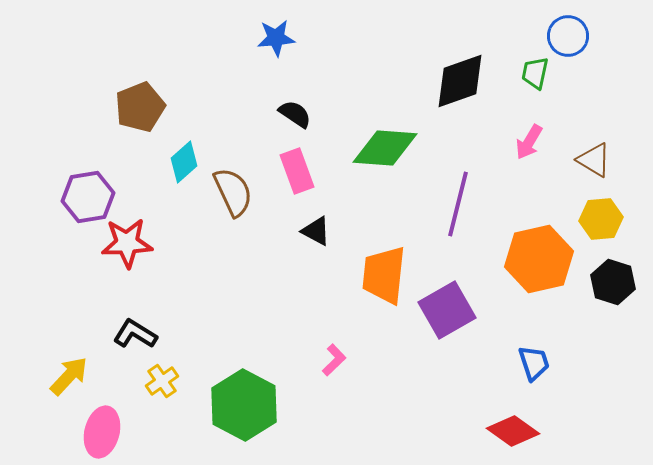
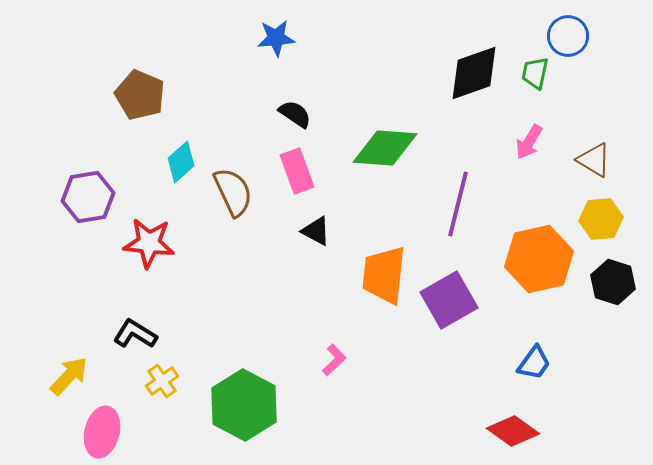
black diamond: moved 14 px right, 8 px up
brown pentagon: moved 12 px up; rotated 27 degrees counterclockwise
cyan diamond: moved 3 px left
red star: moved 22 px right; rotated 9 degrees clockwise
purple square: moved 2 px right, 10 px up
blue trapezoid: rotated 54 degrees clockwise
